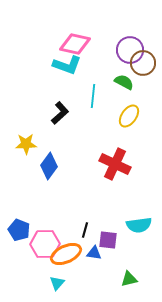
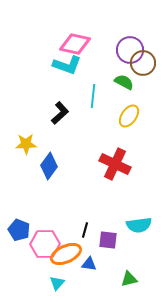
blue triangle: moved 5 px left, 11 px down
